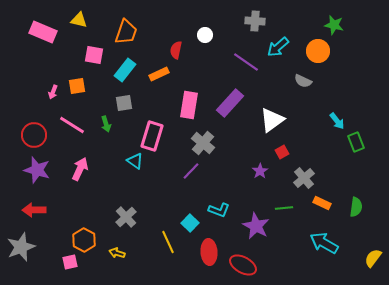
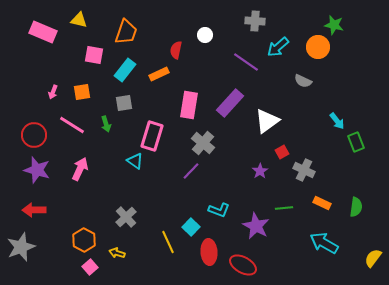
orange circle at (318, 51): moved 4 px up
orange square at (77, 86): moved 5 px right, 6 px down
white triangle at (272, 120): moved 5 px left, 1 px down
gray cross at (304, 178): moved 8 px up; rotated 25 degrees counterclockwise
cyan square at (190, 223): moved 1 px right, 4 px down
pink square at (70, 262): moved 20 px right, 5 px down; rotated 28 degrees counterclockwise
